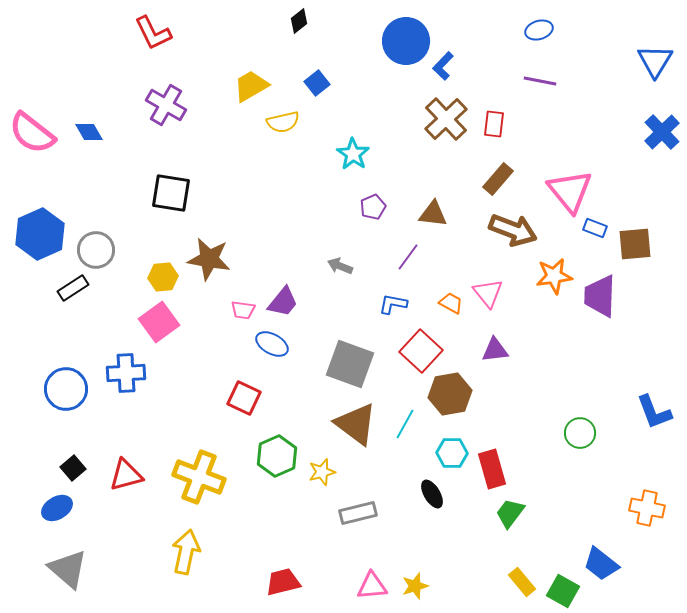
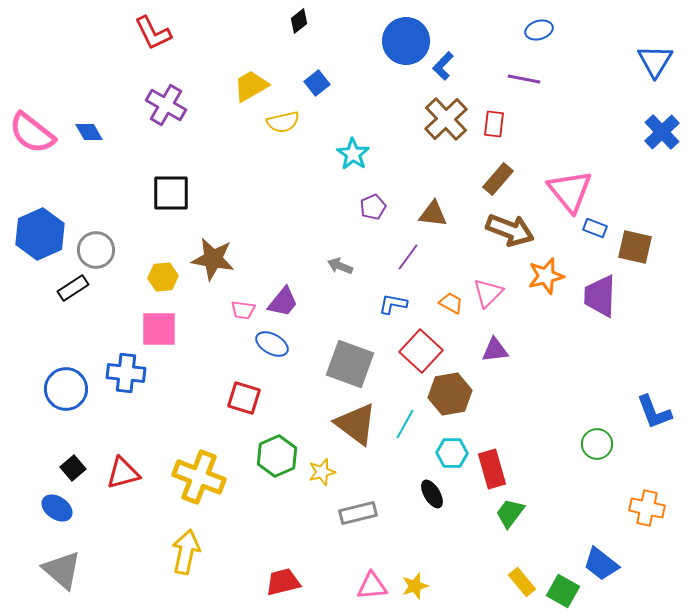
purple line at (540, 81): moved 16 px left, 2 px up
black square at (171, 193): rotated 9 degrees counterclockwise
brown arrow at (513, 230): moved 3 px left
brown square at (635, 244): moved 3 px down; rotated 18 degrees clockwise
brown star at (209, 259): moved 4 px right
orange star at (554, 276): moved 8 px left; rotated 6 degrees counterclockwise
pink triangle at (488, 293): rotated 24 degrees clockwise
pink square at (159, 322): moved 7 px down; rotated 36 degrees clockwise
blue cross at (126, 373): rotated 9 degrees clockwise
red square at (244, 398): rotated 8 degrees counterclockwise
green circle at (580, 433): moved 17 px right, 11 px down
red triangle at (126, 475): moved 3 px left, 2 px up
blue ellipse at (57, 508): rotated 64 degrees clockwise
gray triangle at (68, 569): moved 6 px left, 1 px down
